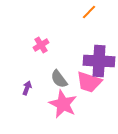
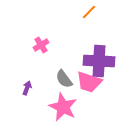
gray semicircle: moved 5 px right
pink star: moved 3 px down
